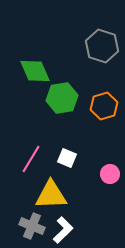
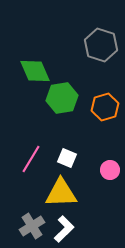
gray hexagon: moved 1 px left, 1 px up
orange hexagon: moved 1 px right, 1 px down
pink circle: moved 4 px up
yellow triangle: moved 10 px right, 2 px up
gray cross: rotated 35 degrees clockwise
white L-shape: moved 1 px right, 1 px up
